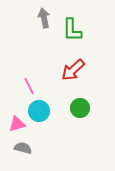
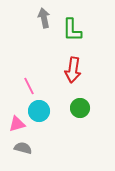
red arrow: rotated 40 degrees counterclockwise
